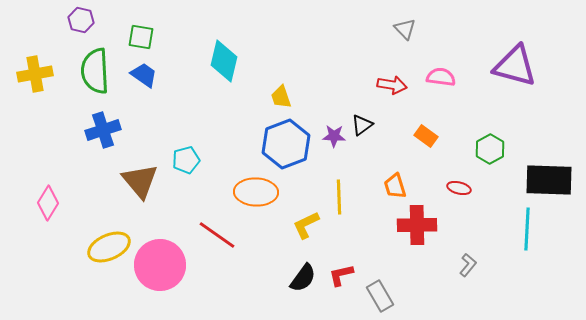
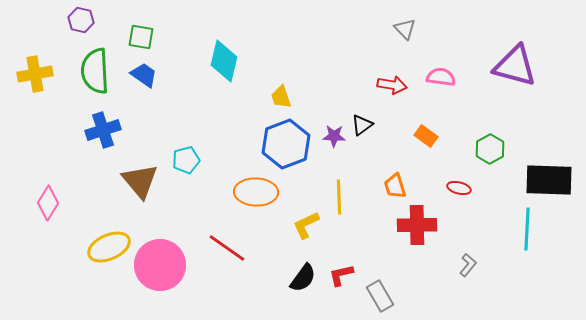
red line: moved 10 px right, 13 px down
